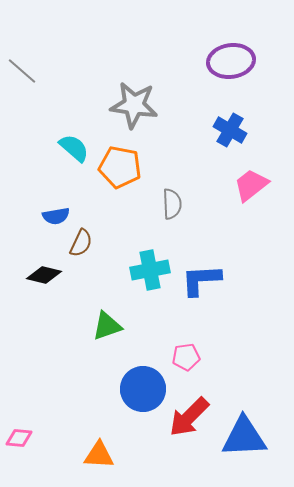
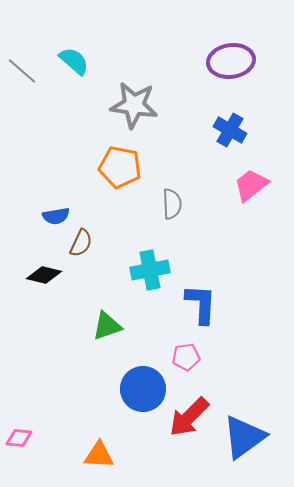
cyan semicircle: moved 87 px up
blue L-shape: moved 24 px down; rotated 96 degrees clockwise
blue triangle: rotated 33 degrees counterclockwise
